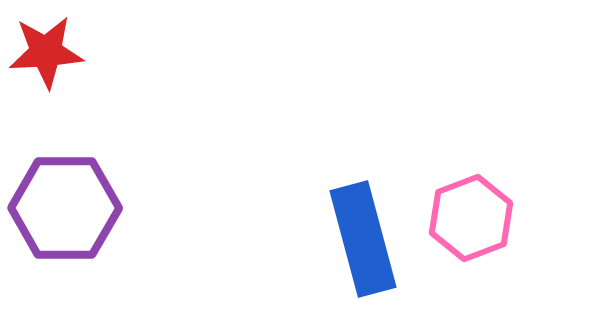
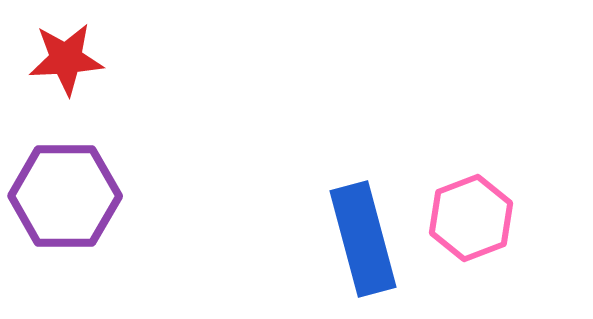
red star: moved 20 px right, 7 px down
purple hexagon: moved 12 px up
